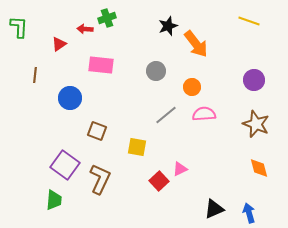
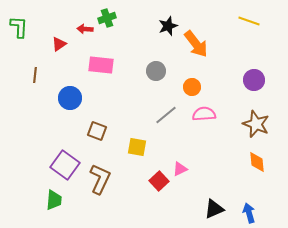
orange diamond: moved 2 px left, 6 px up; rotated 10 degrees clockwise
